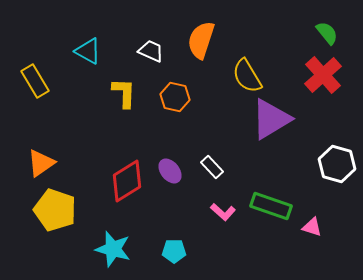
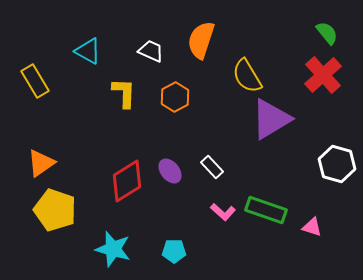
orange hexagon: rotated 20 degrees clockwise
green rectangle: moved 5 px left, 4 px down
